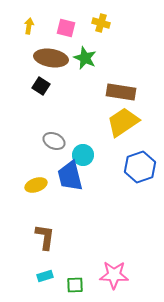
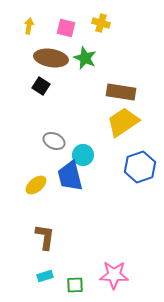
yellow ellipse: rotated 20 degrees counterclockwise
